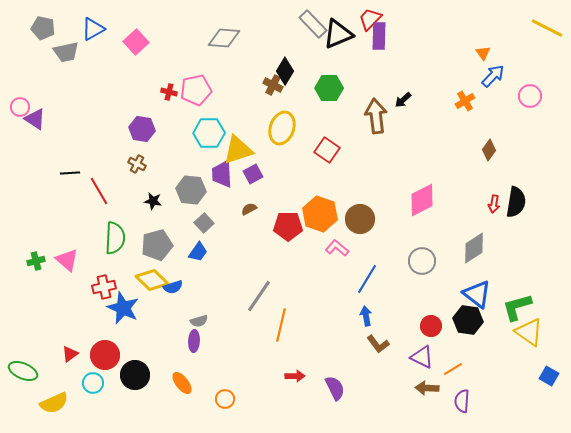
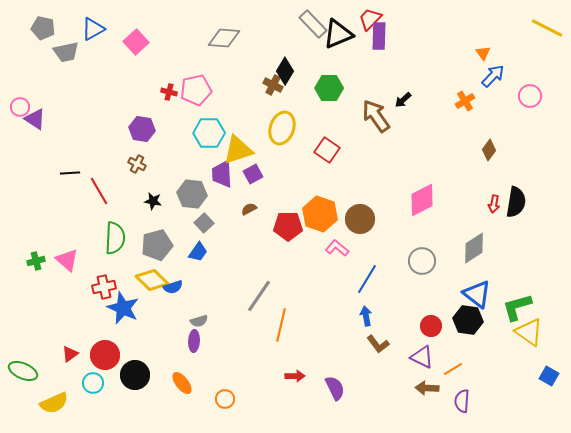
brown arrow at (376, 116): rotated 28 degrees counterclockwise
gray hexagon at (191, 190): moved 1 px right, 4 px down
